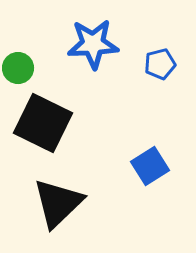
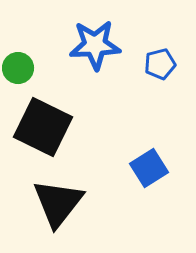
blue star: moved 2 px right, 1 px down
black square: moved 4 px down
blue square: moved 1 px left, 2 px down
black triangle: rotated 8 degrees counterclockwise
